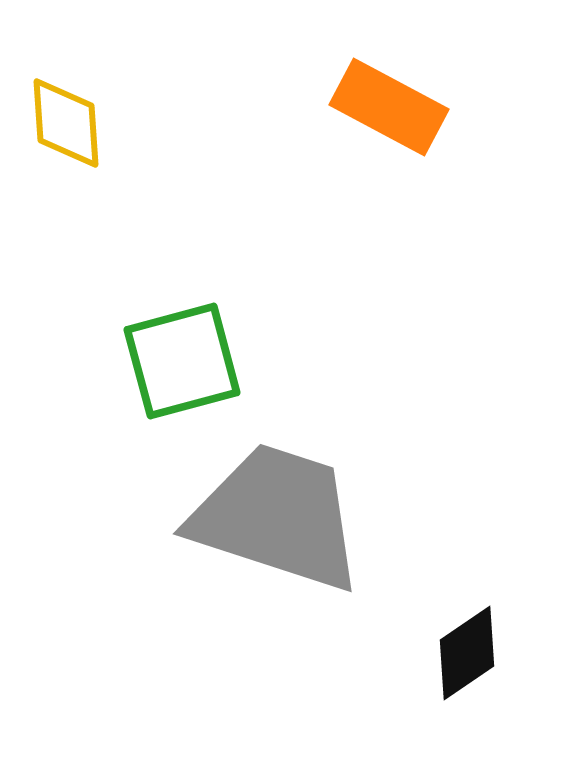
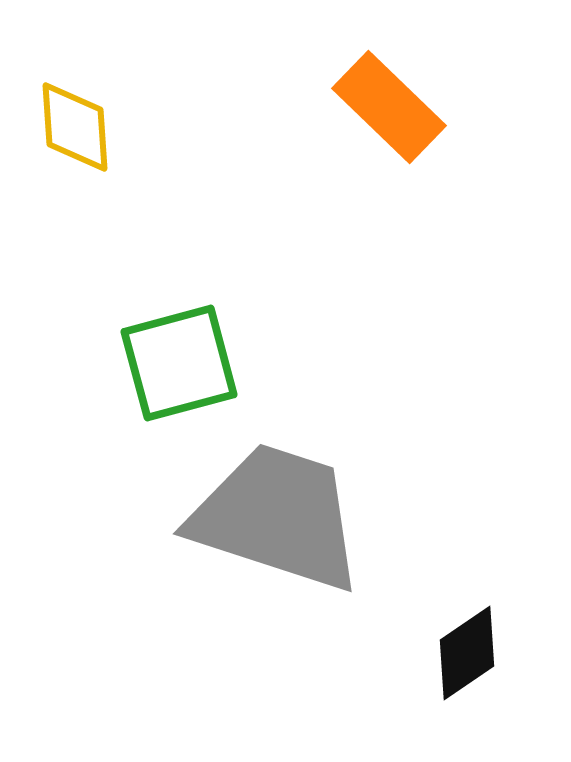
orange rectangle: rotated 16 degrees clockwise
yellow diamond: moved 9 px right, 4 px down
green square: moved 3 px left, 2 px down
